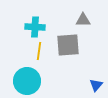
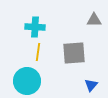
gray triangle: moved 11 px right
gray square: moved 6 px right, 8 px down
yellow line: moved 1 px left, 1 px down
blue triangle: moved 5 px left
